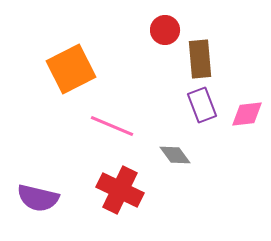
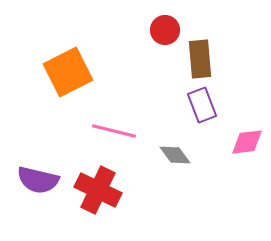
orange square: moved 3 px left, 3 px down
pink diamond: moved 28 px down
pink line: moved 2 px right, 5 px down; rotated 9 degrees counterclockwise
red cross: moved 22 px left
purple semicircle: moved 18 px up
